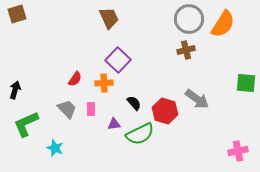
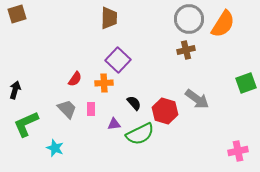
brown trapezoid: rotated 25 degrees clockwise
green square: rotated 25 degrees counterclockwise
